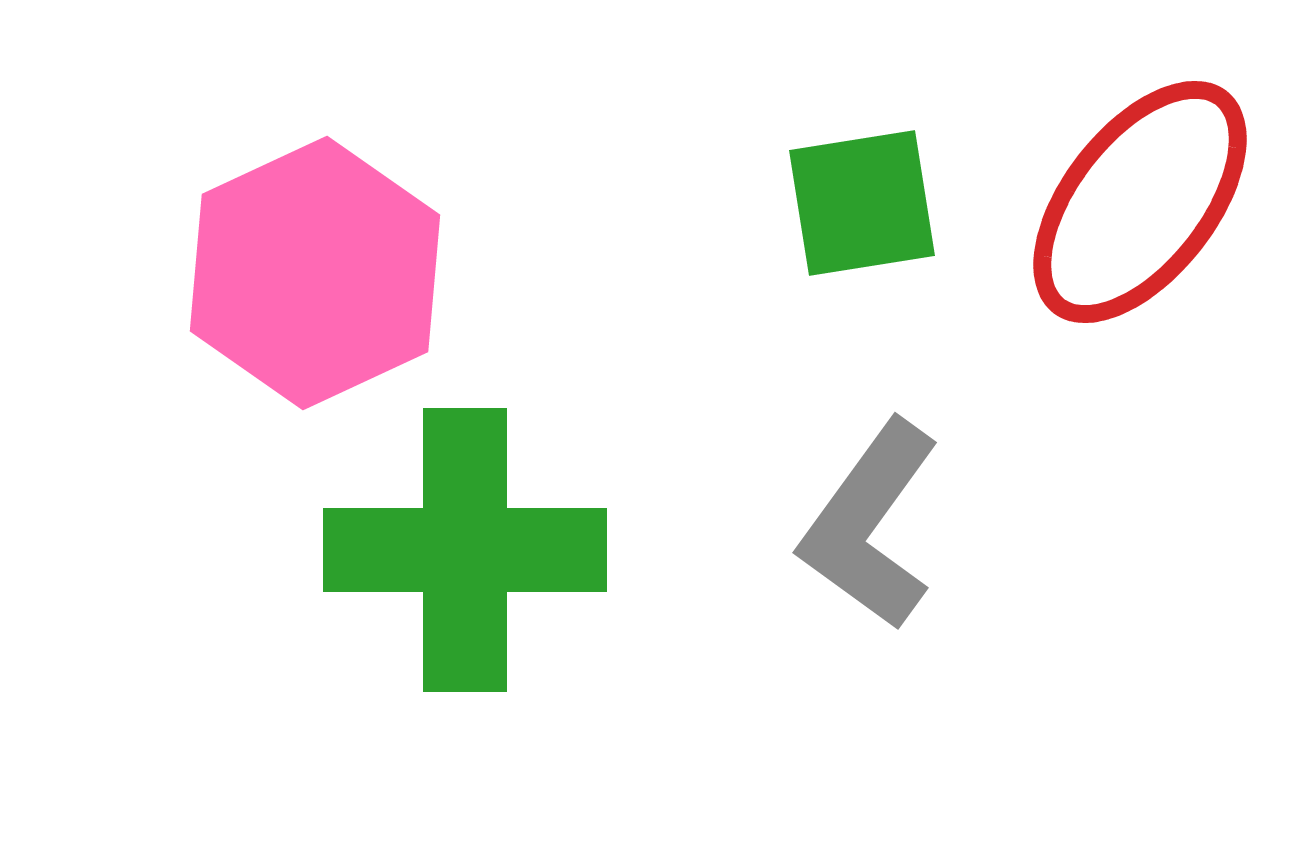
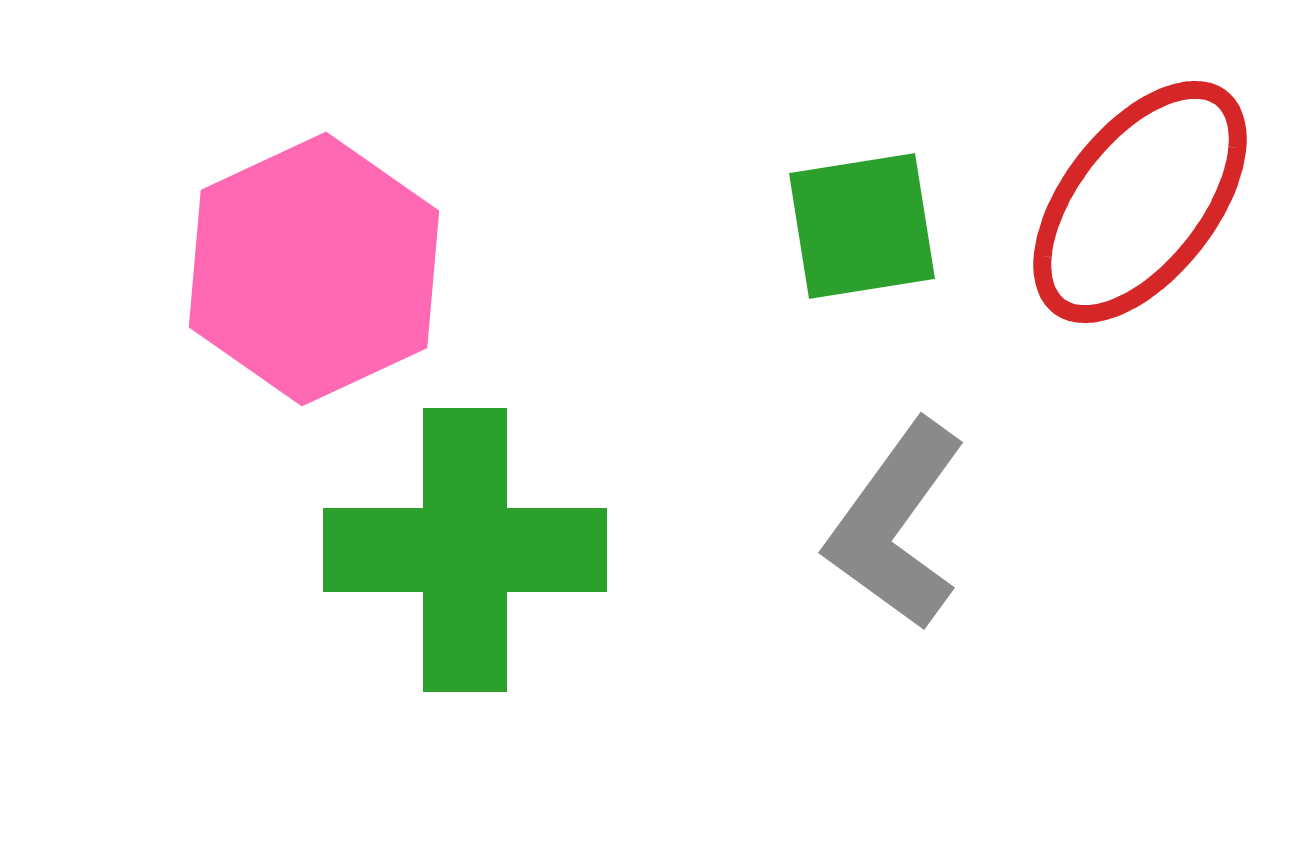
green square: moved 23 px down
pink hexagon: moved 1 px left, 4 px up
gray L-shape: moved 26 px right
